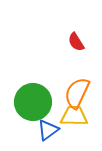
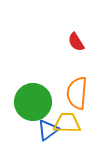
orange semicircle: rotated 20 degrees counterclockwise
yellow trapezoid: moved 7 px left, 7 px down
